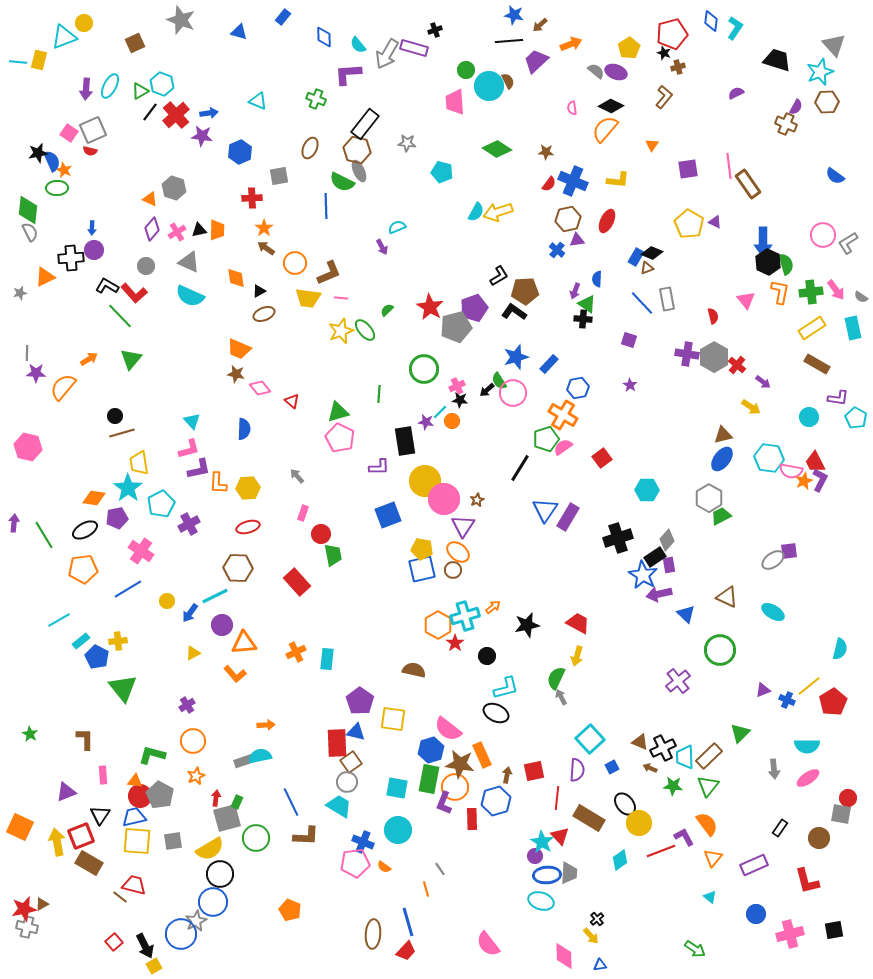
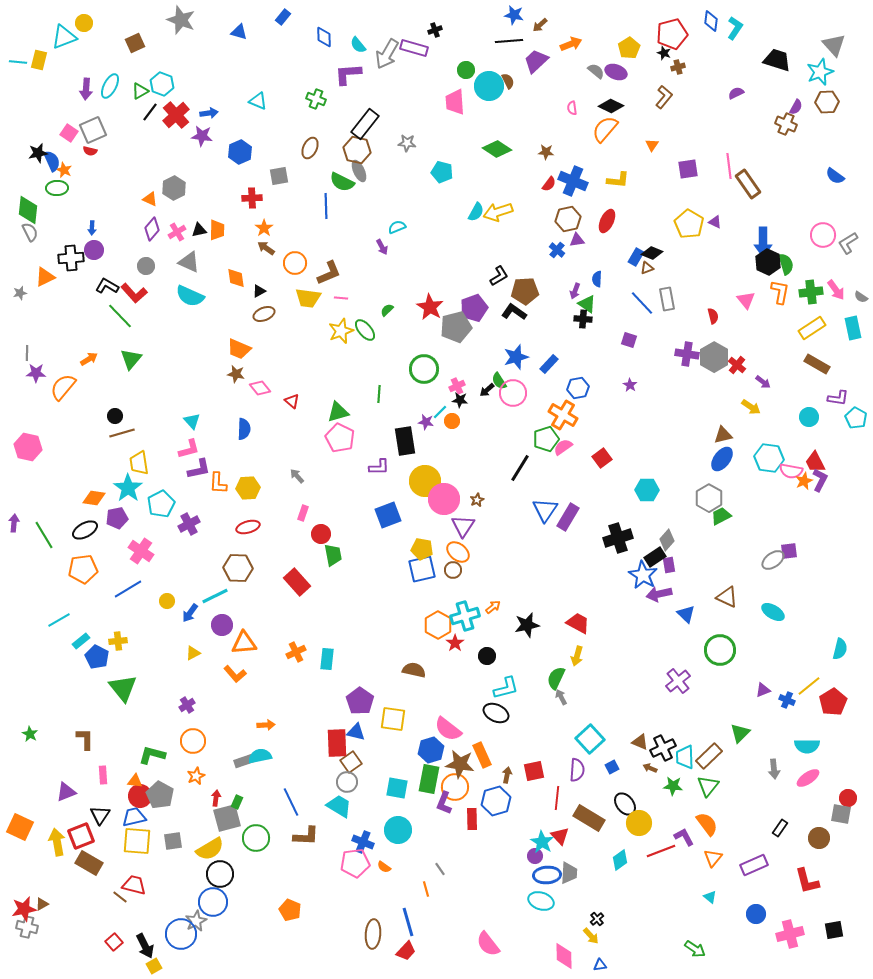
gray hexagon at (174, 188): rotated 15 degrees clockwise
